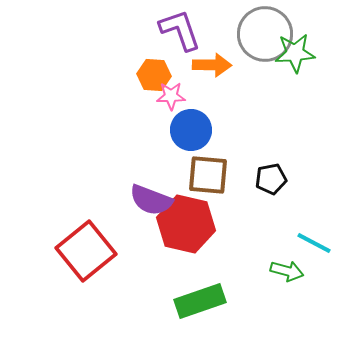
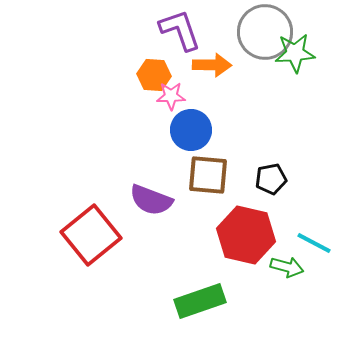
gray circle: moved 2 px up
red hexagon: moved 60 px right, 11 px down
red square: moved 5 px right, 16 px up
green arrow: moved 4 px up
